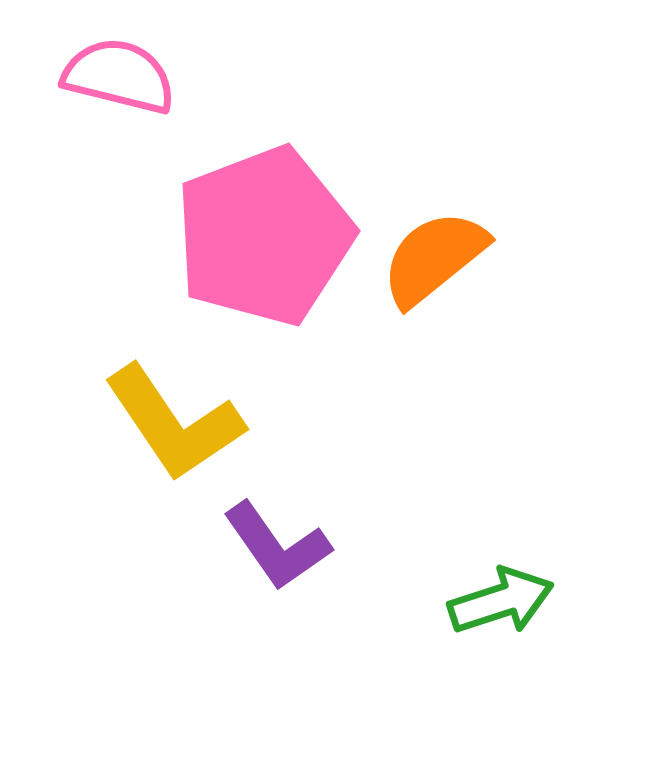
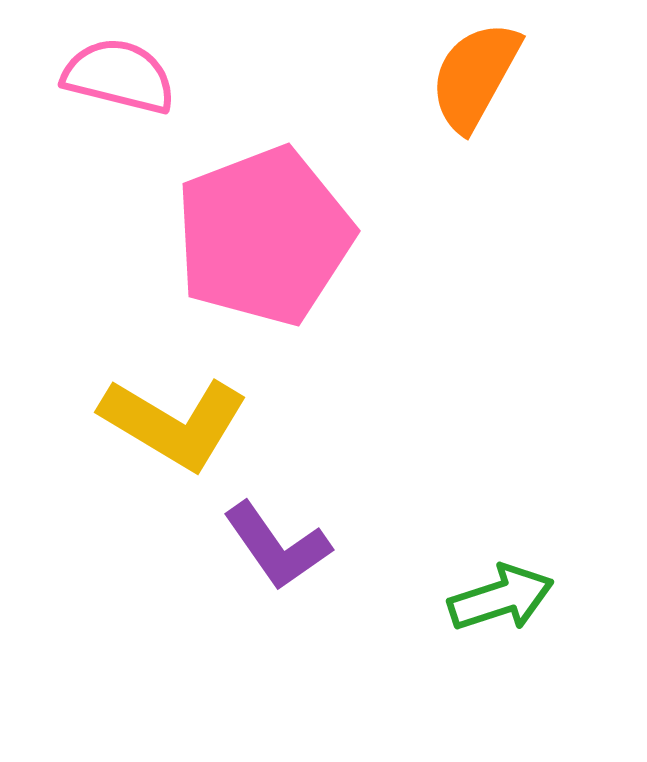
orange semicircle: moved 41 px right, 182 px up; rotated 22 degrees counterclockwise
yellow L-shape: rotated 25 degrees counterclockwise
green arrow: moved 3 px up
